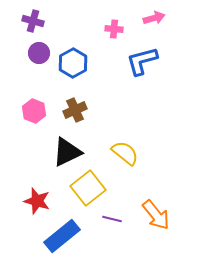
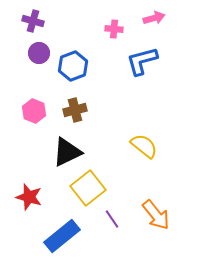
blue hexagon: moved 3 px down; rotated 8 degrees clockwise
brown cross: rotated 10 degrees clockwise
yellow semicircle: moved 19 px right, 7 px up
red star: moved 8 px left, 4 px up
purple line: rotated 42 degrees clockwise
